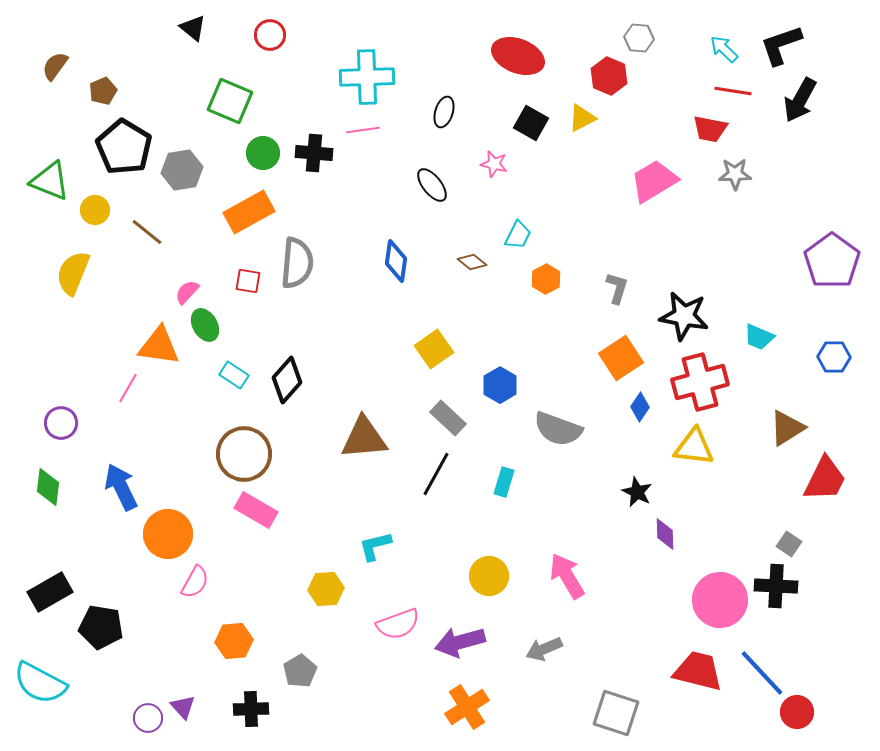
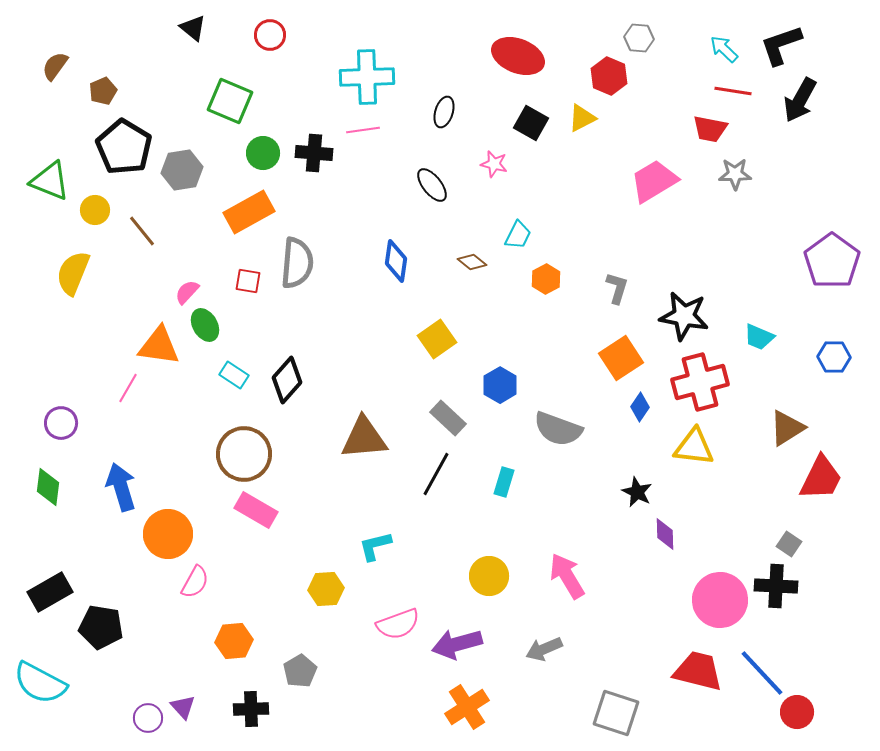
brown line at (147, 232): moved 5 px left, 1 px up; rotated 12 degrees clockwise
yellow square at (434, 349): moved 3 px right, 10 px up
red trapezoid at (825, 479): moved 4 px left, 1 px up
blue arrow at (121, 487): rotated 9 degrees clockwise
purple arrow at (460, 642): moved 3 px left, 2 px down
